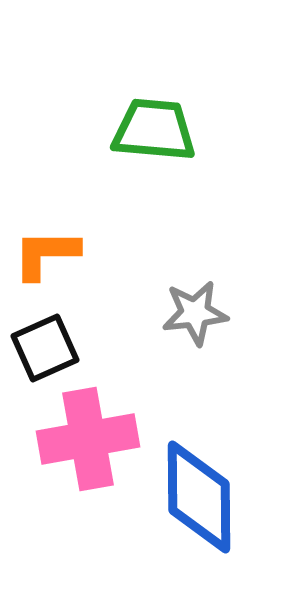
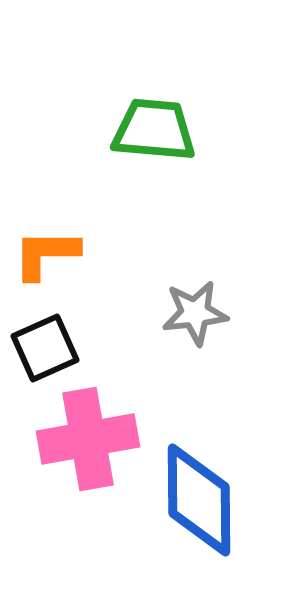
blue diamond: moved 3 px down
